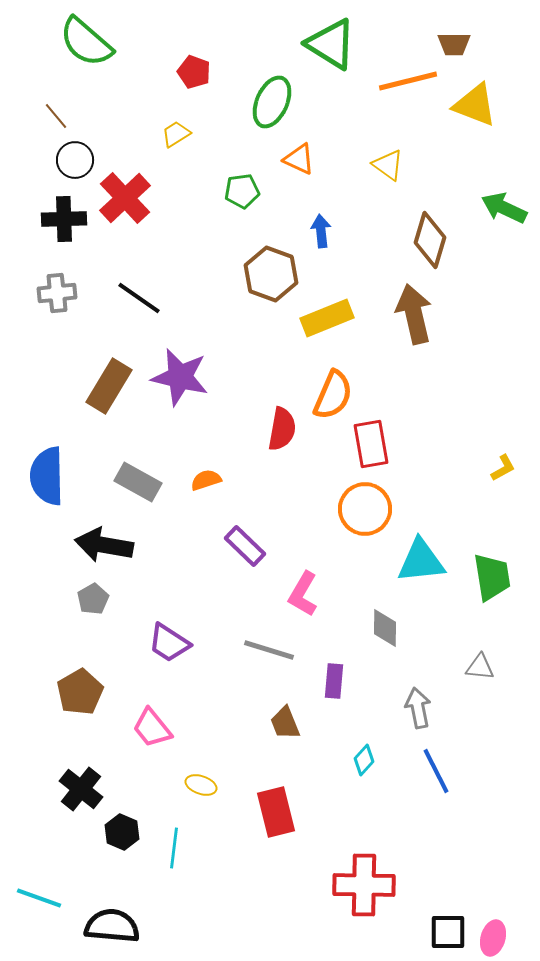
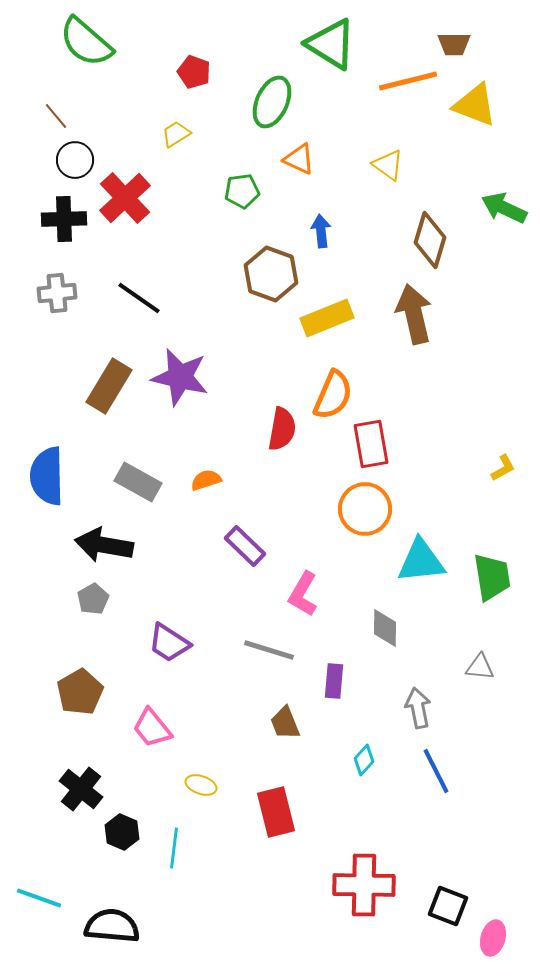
black square at (448, 932): moved 26 px up; rotated 21 degrees clockwise
